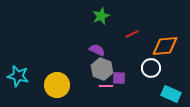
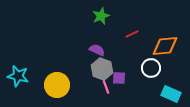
pink line: moved 1 px down; rotated 72 degrees clockwise
